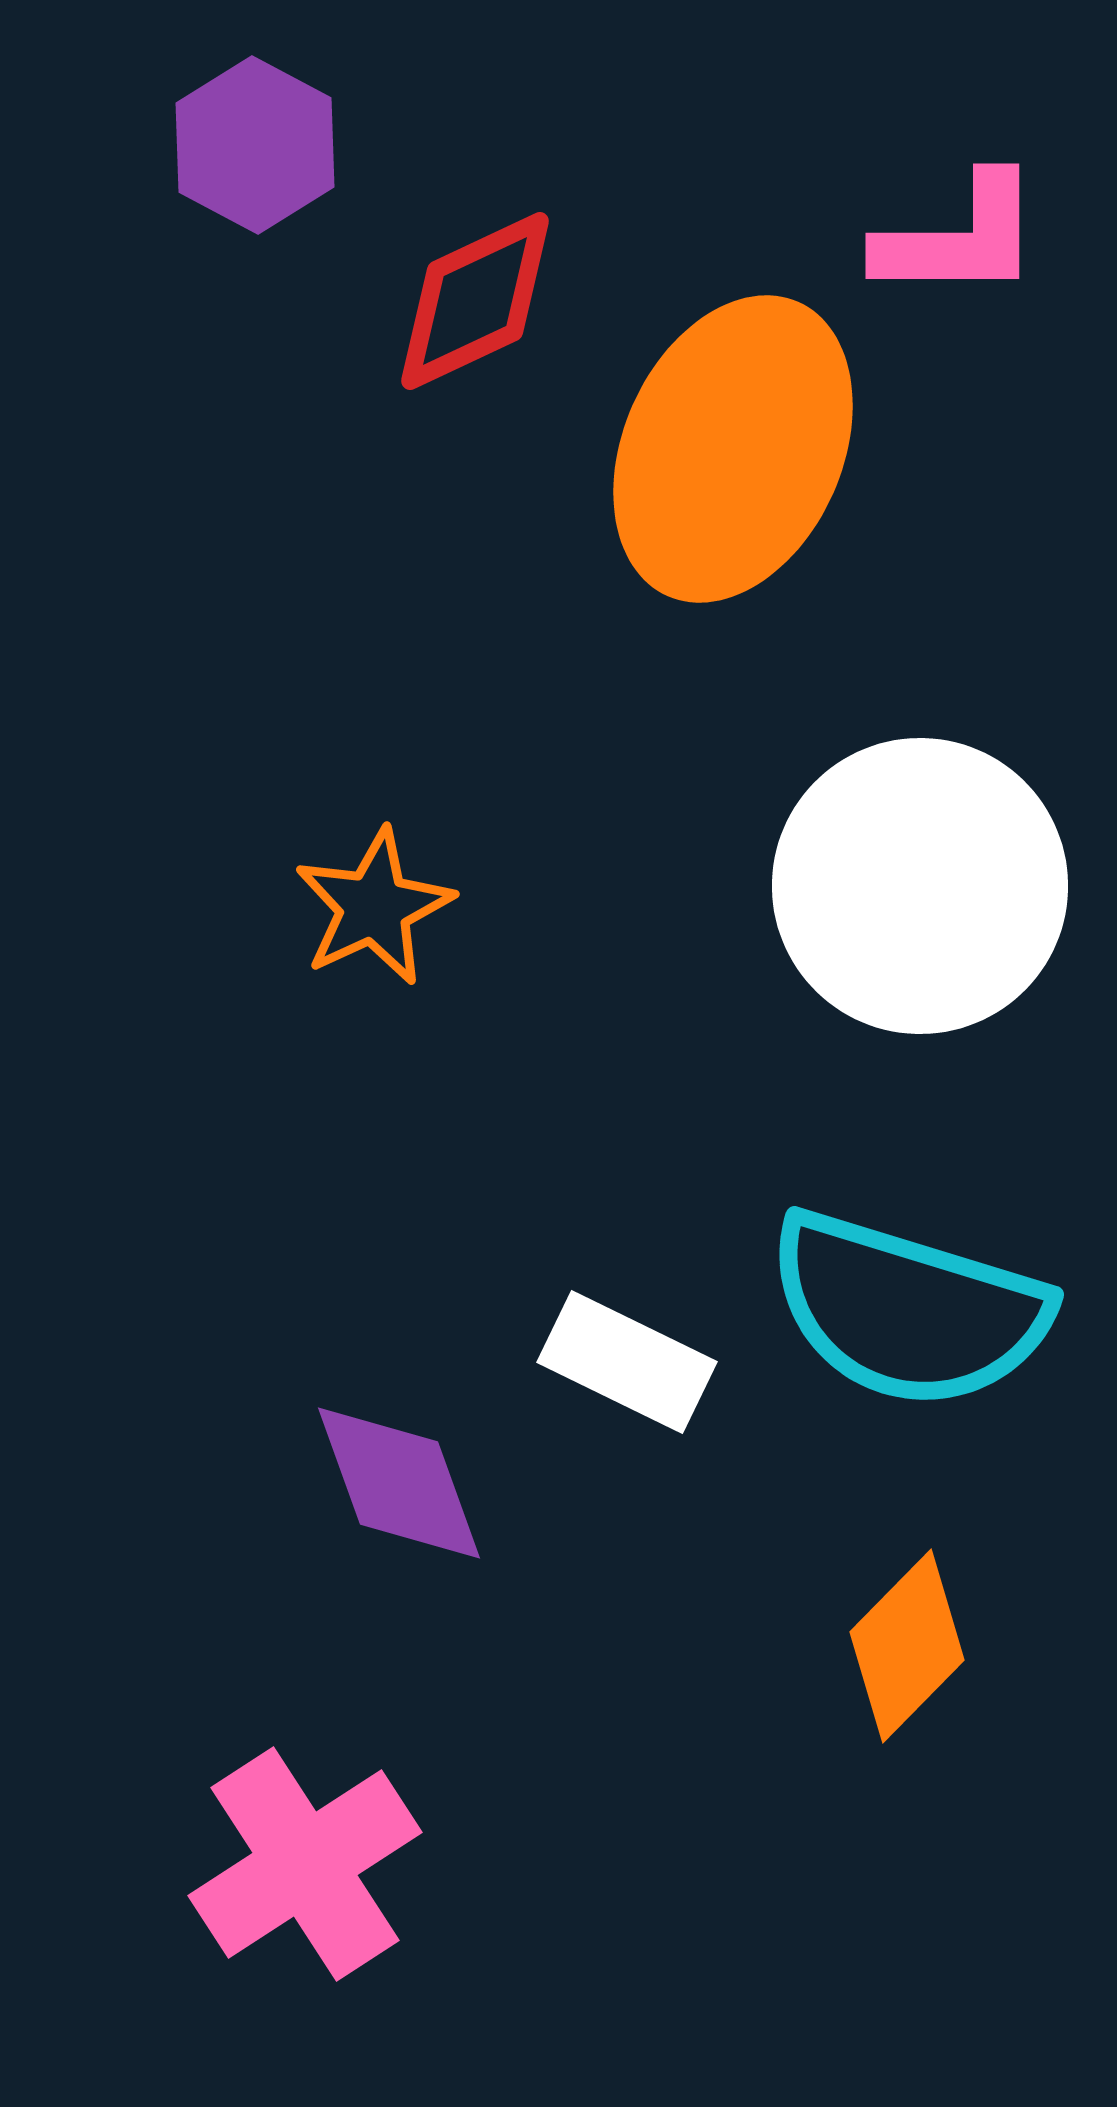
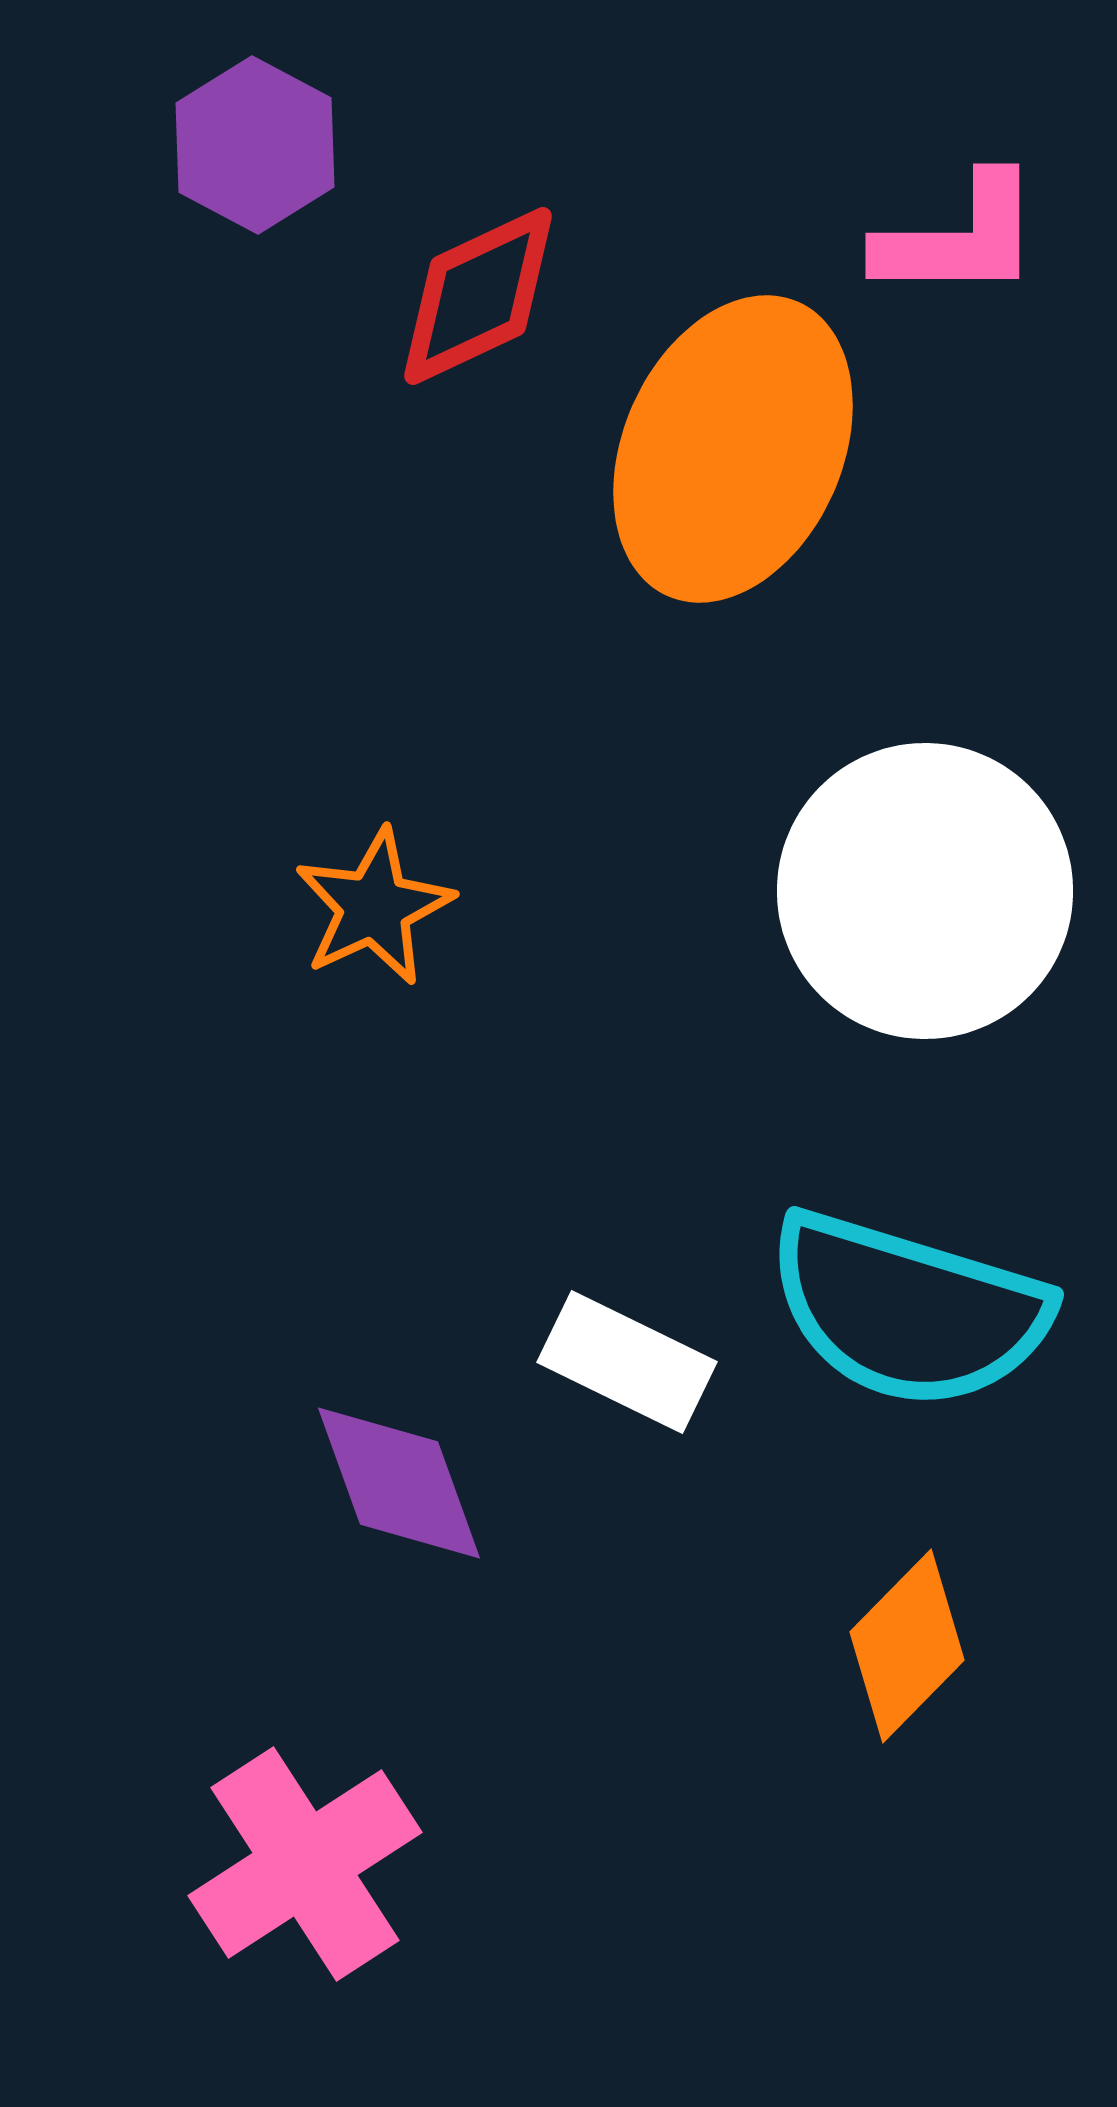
red diamond: moved 3 px right, 5 px up
white circle: moved 5 px right, 5 px down
